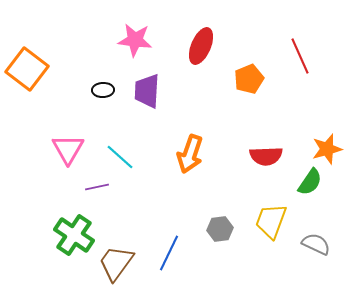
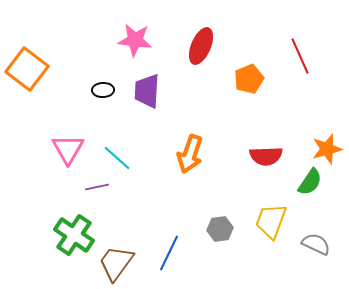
cyan line: moved 3 px left, 1 px down
